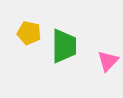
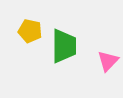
yellow pentagon: moved 1 px right, 2 px up
